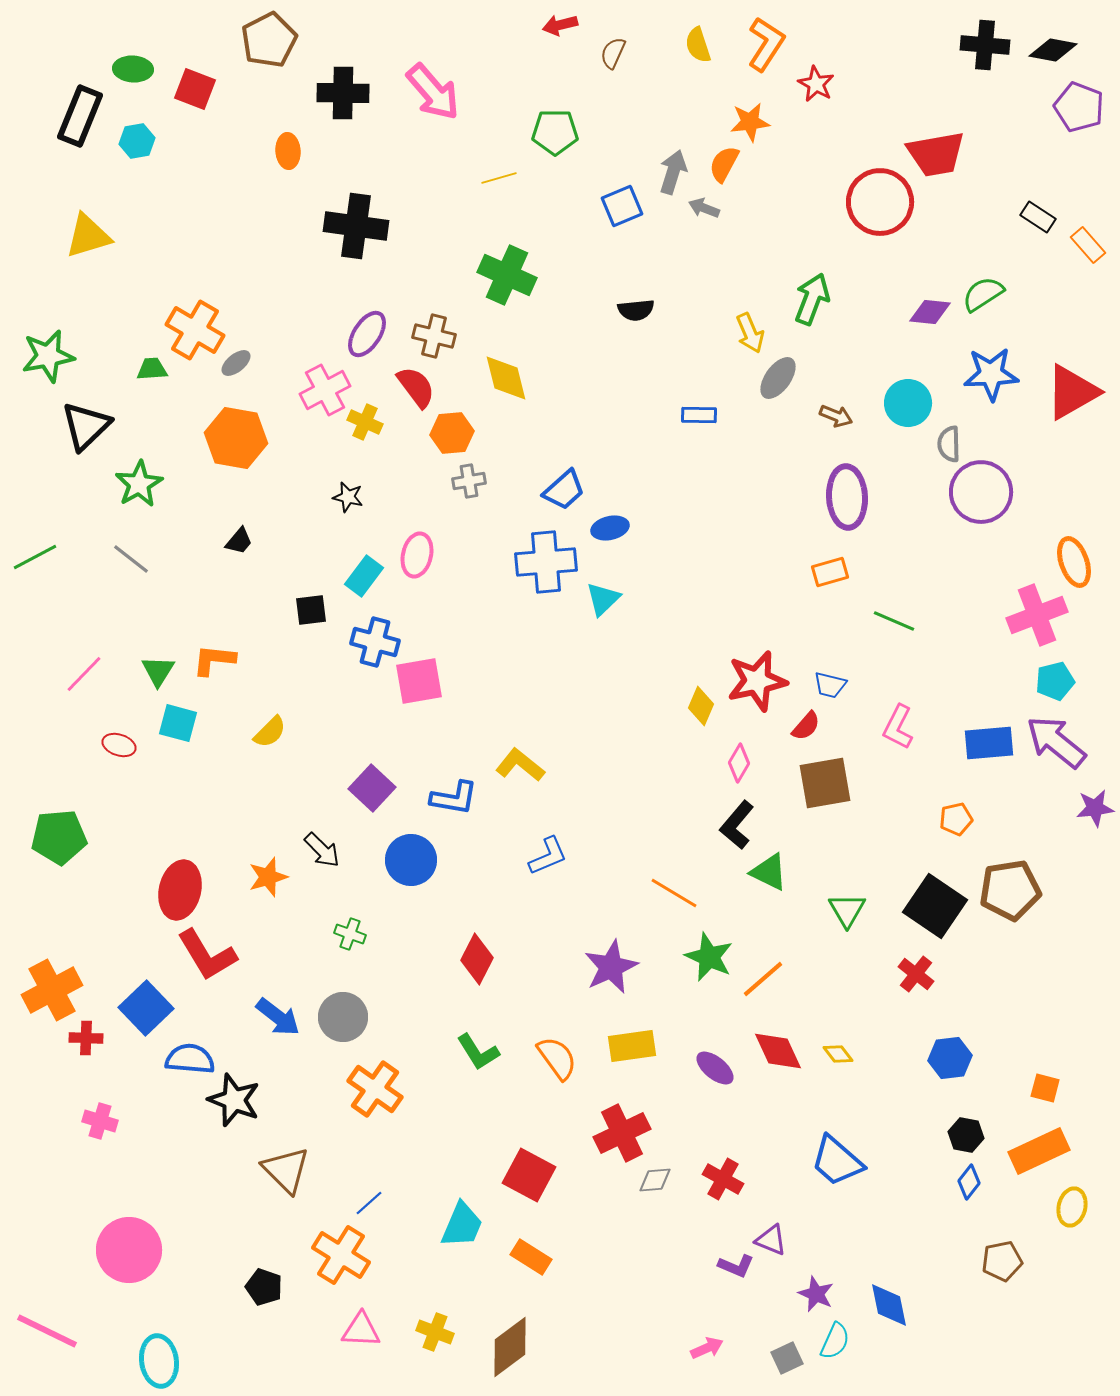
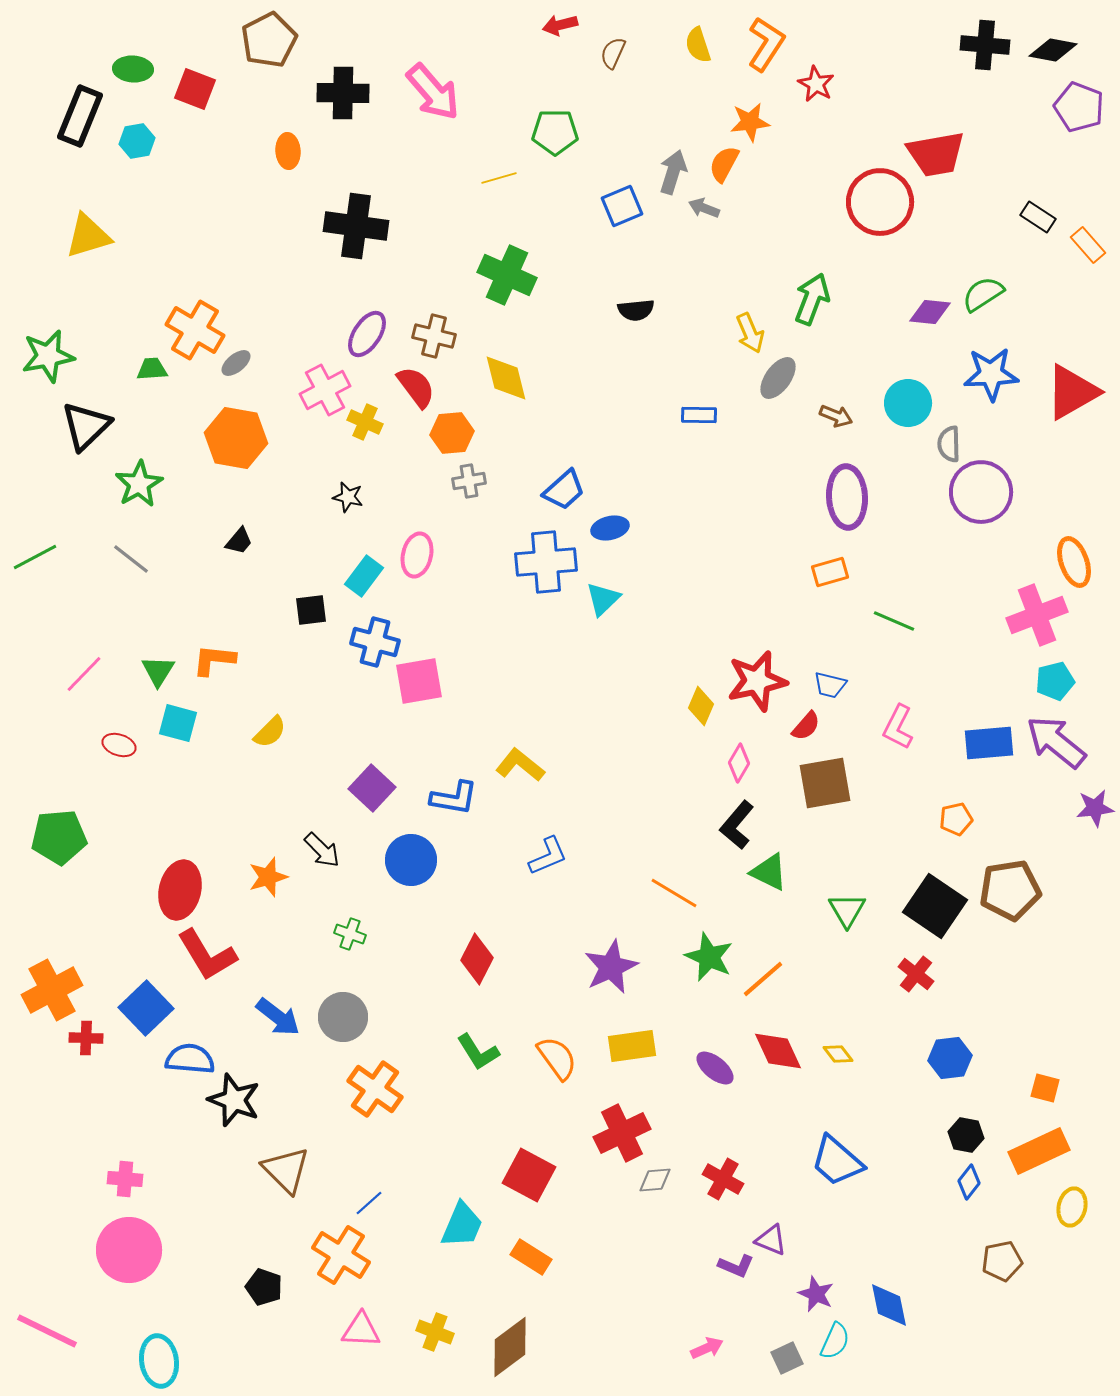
pink cross at (100, 1121): moved 25 px right, 58 px down; rotated 12 degrees counterclockwise
